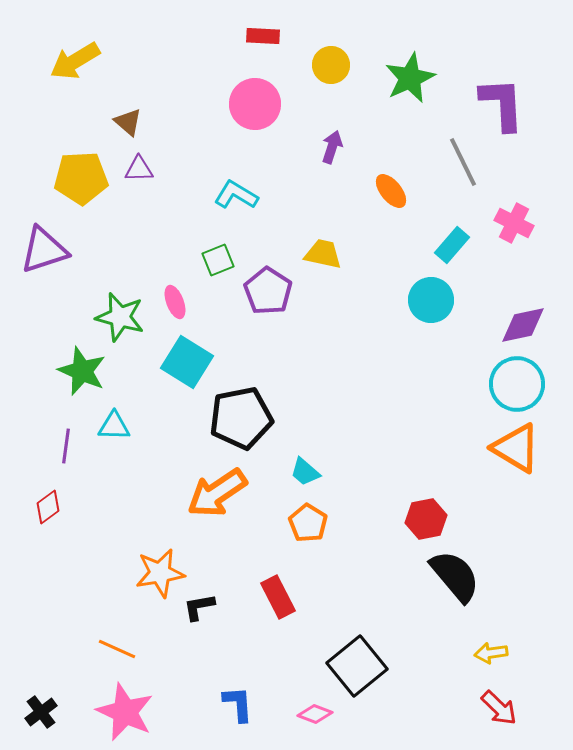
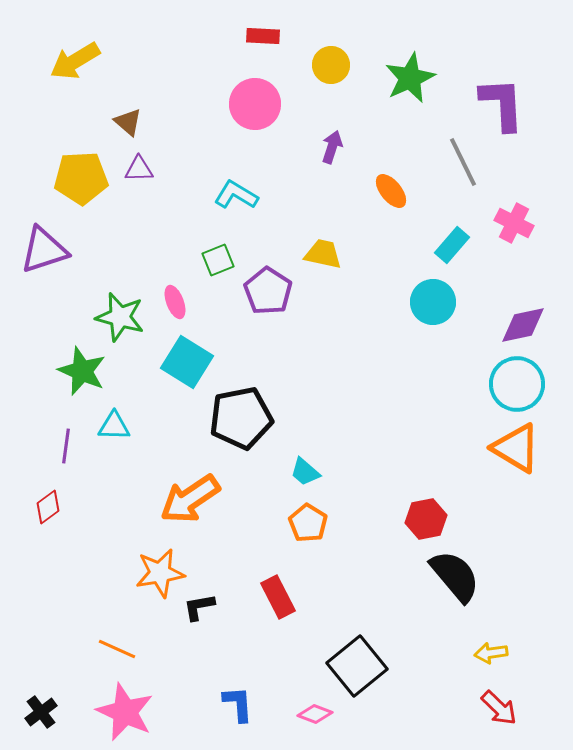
cyan circle at (431, 300): moved 2 px right, 2 px down
orange arrow at (217, 493): moved 27 px left, 6 px down
